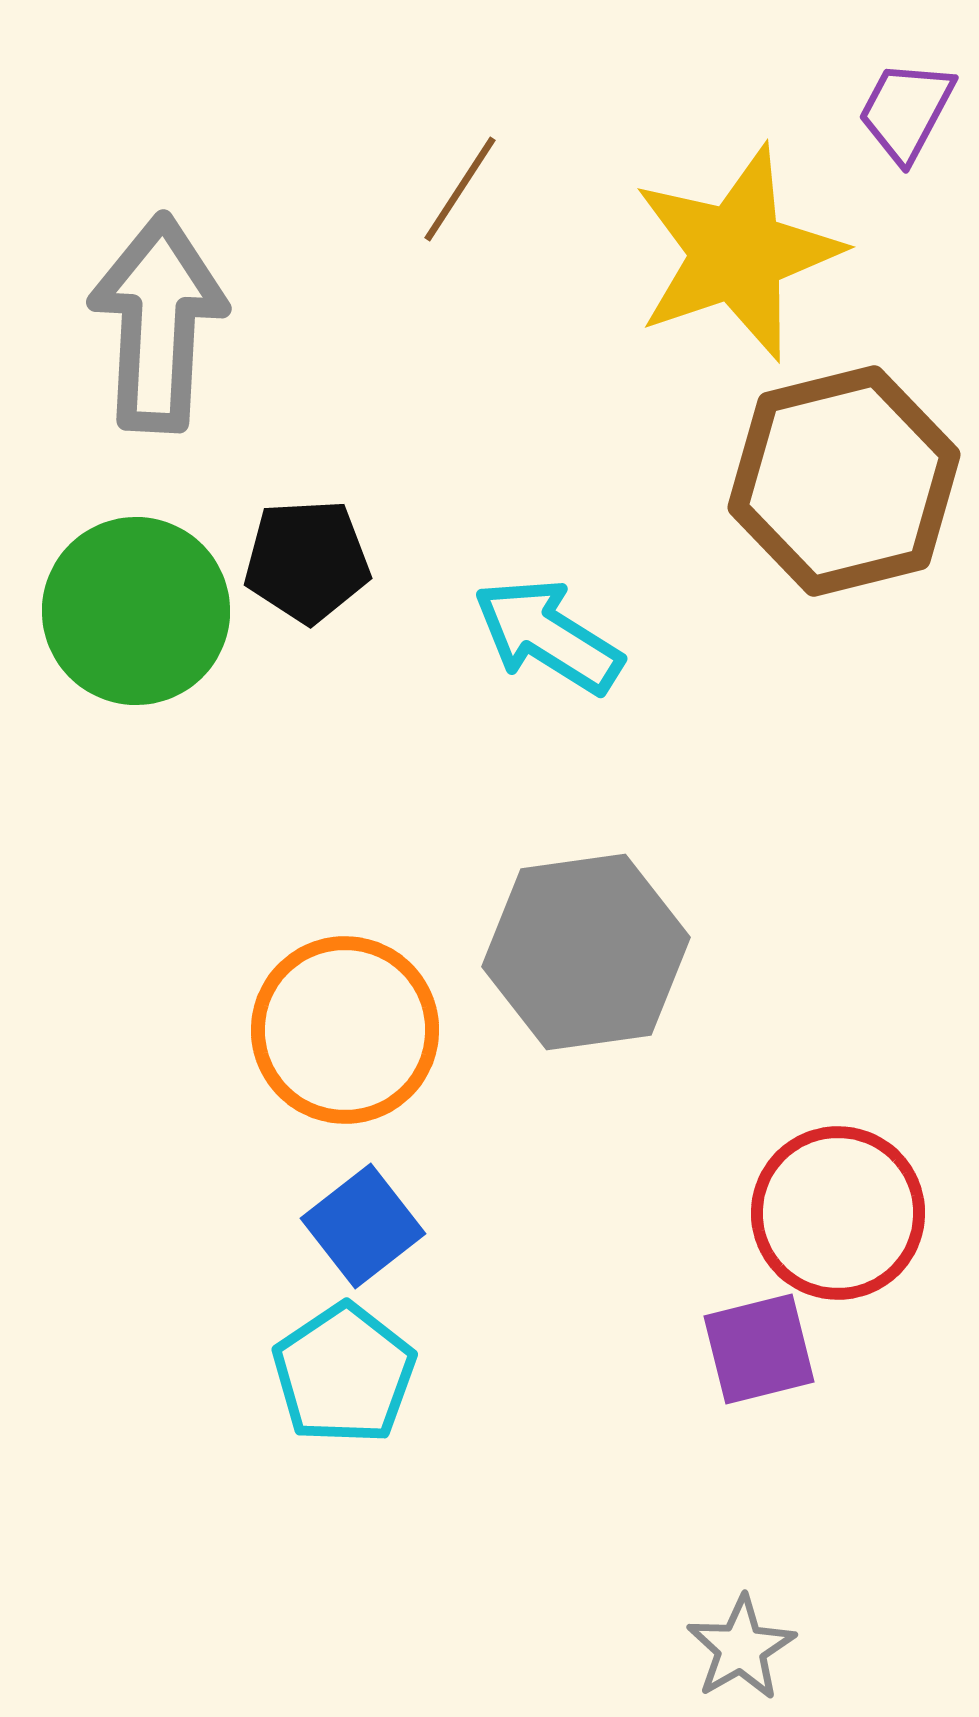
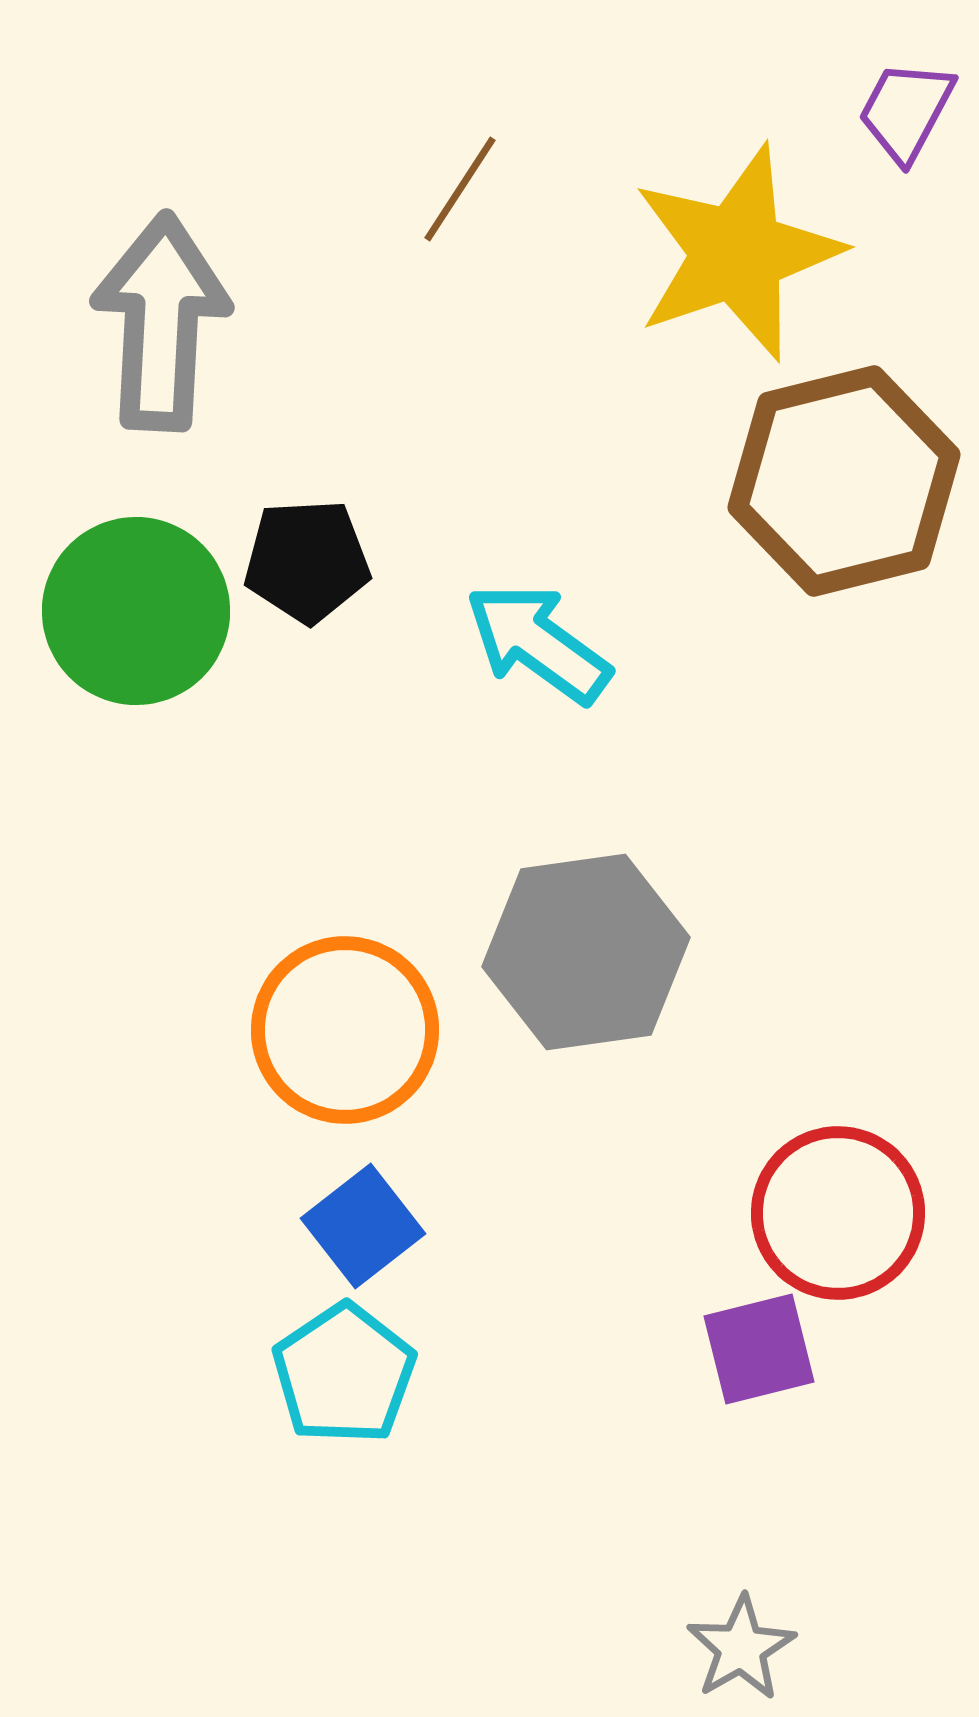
gray arrow: moved 3 px right, 1 px up
cyan arrow: moved 10 px left, 7 px down; rotated 4 degrees clockwise
